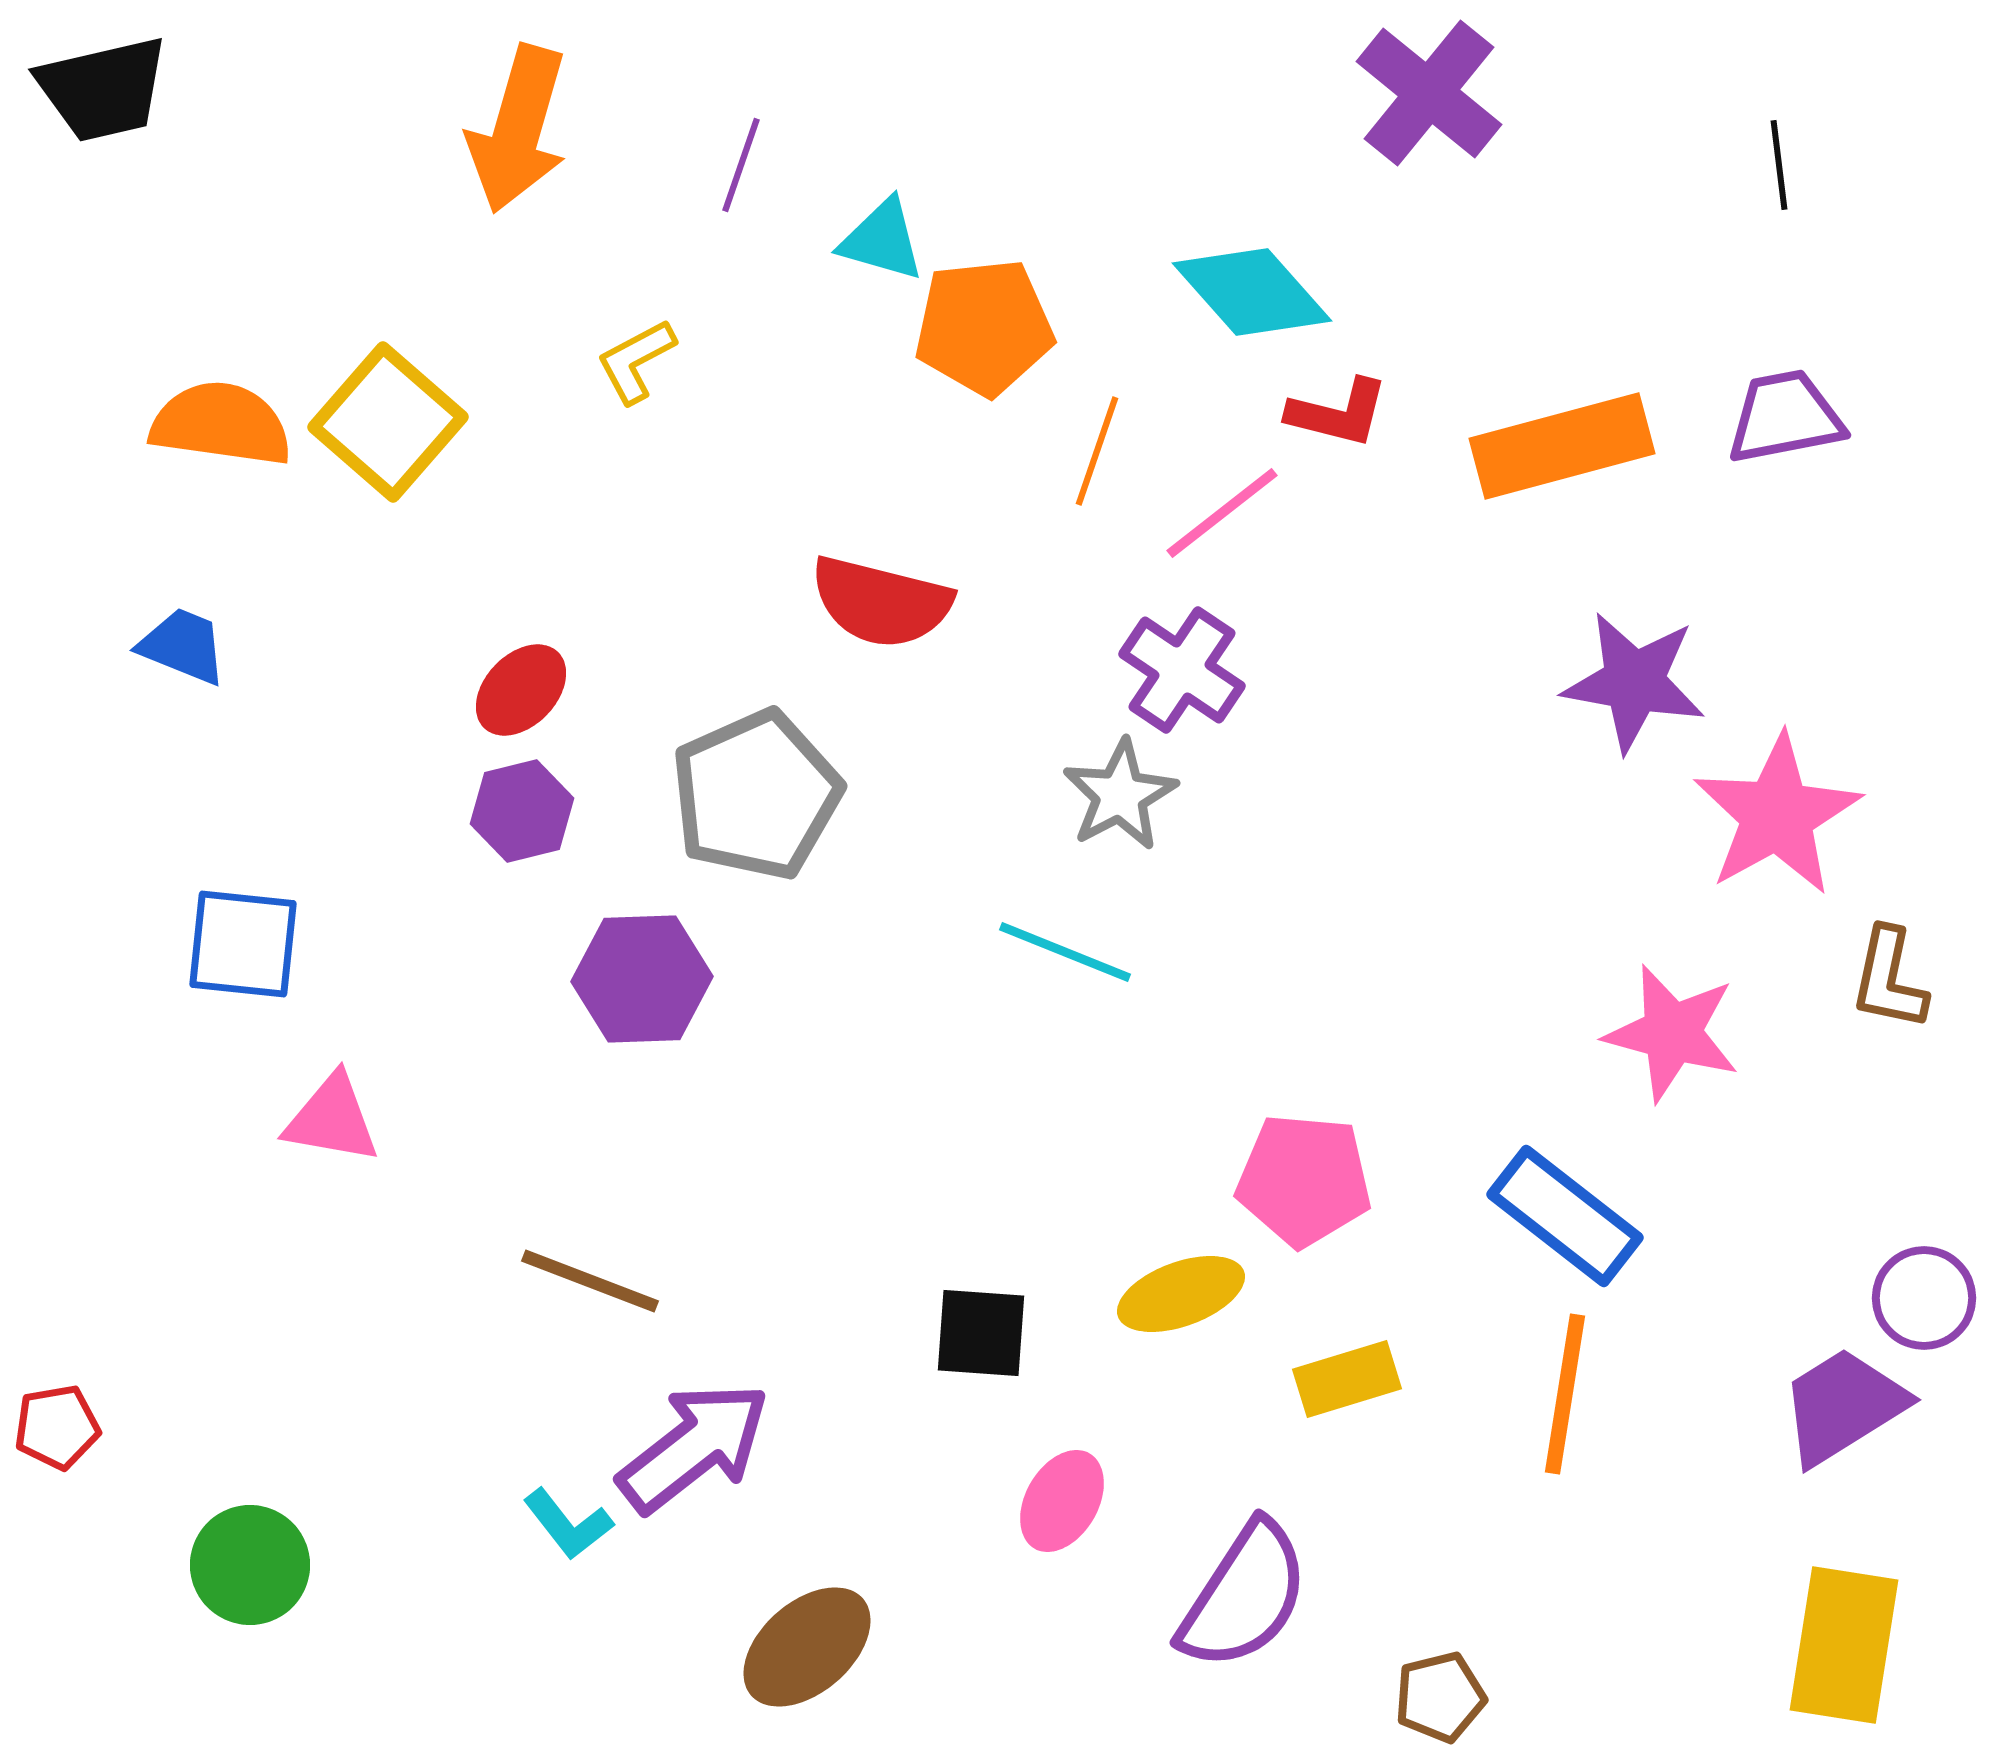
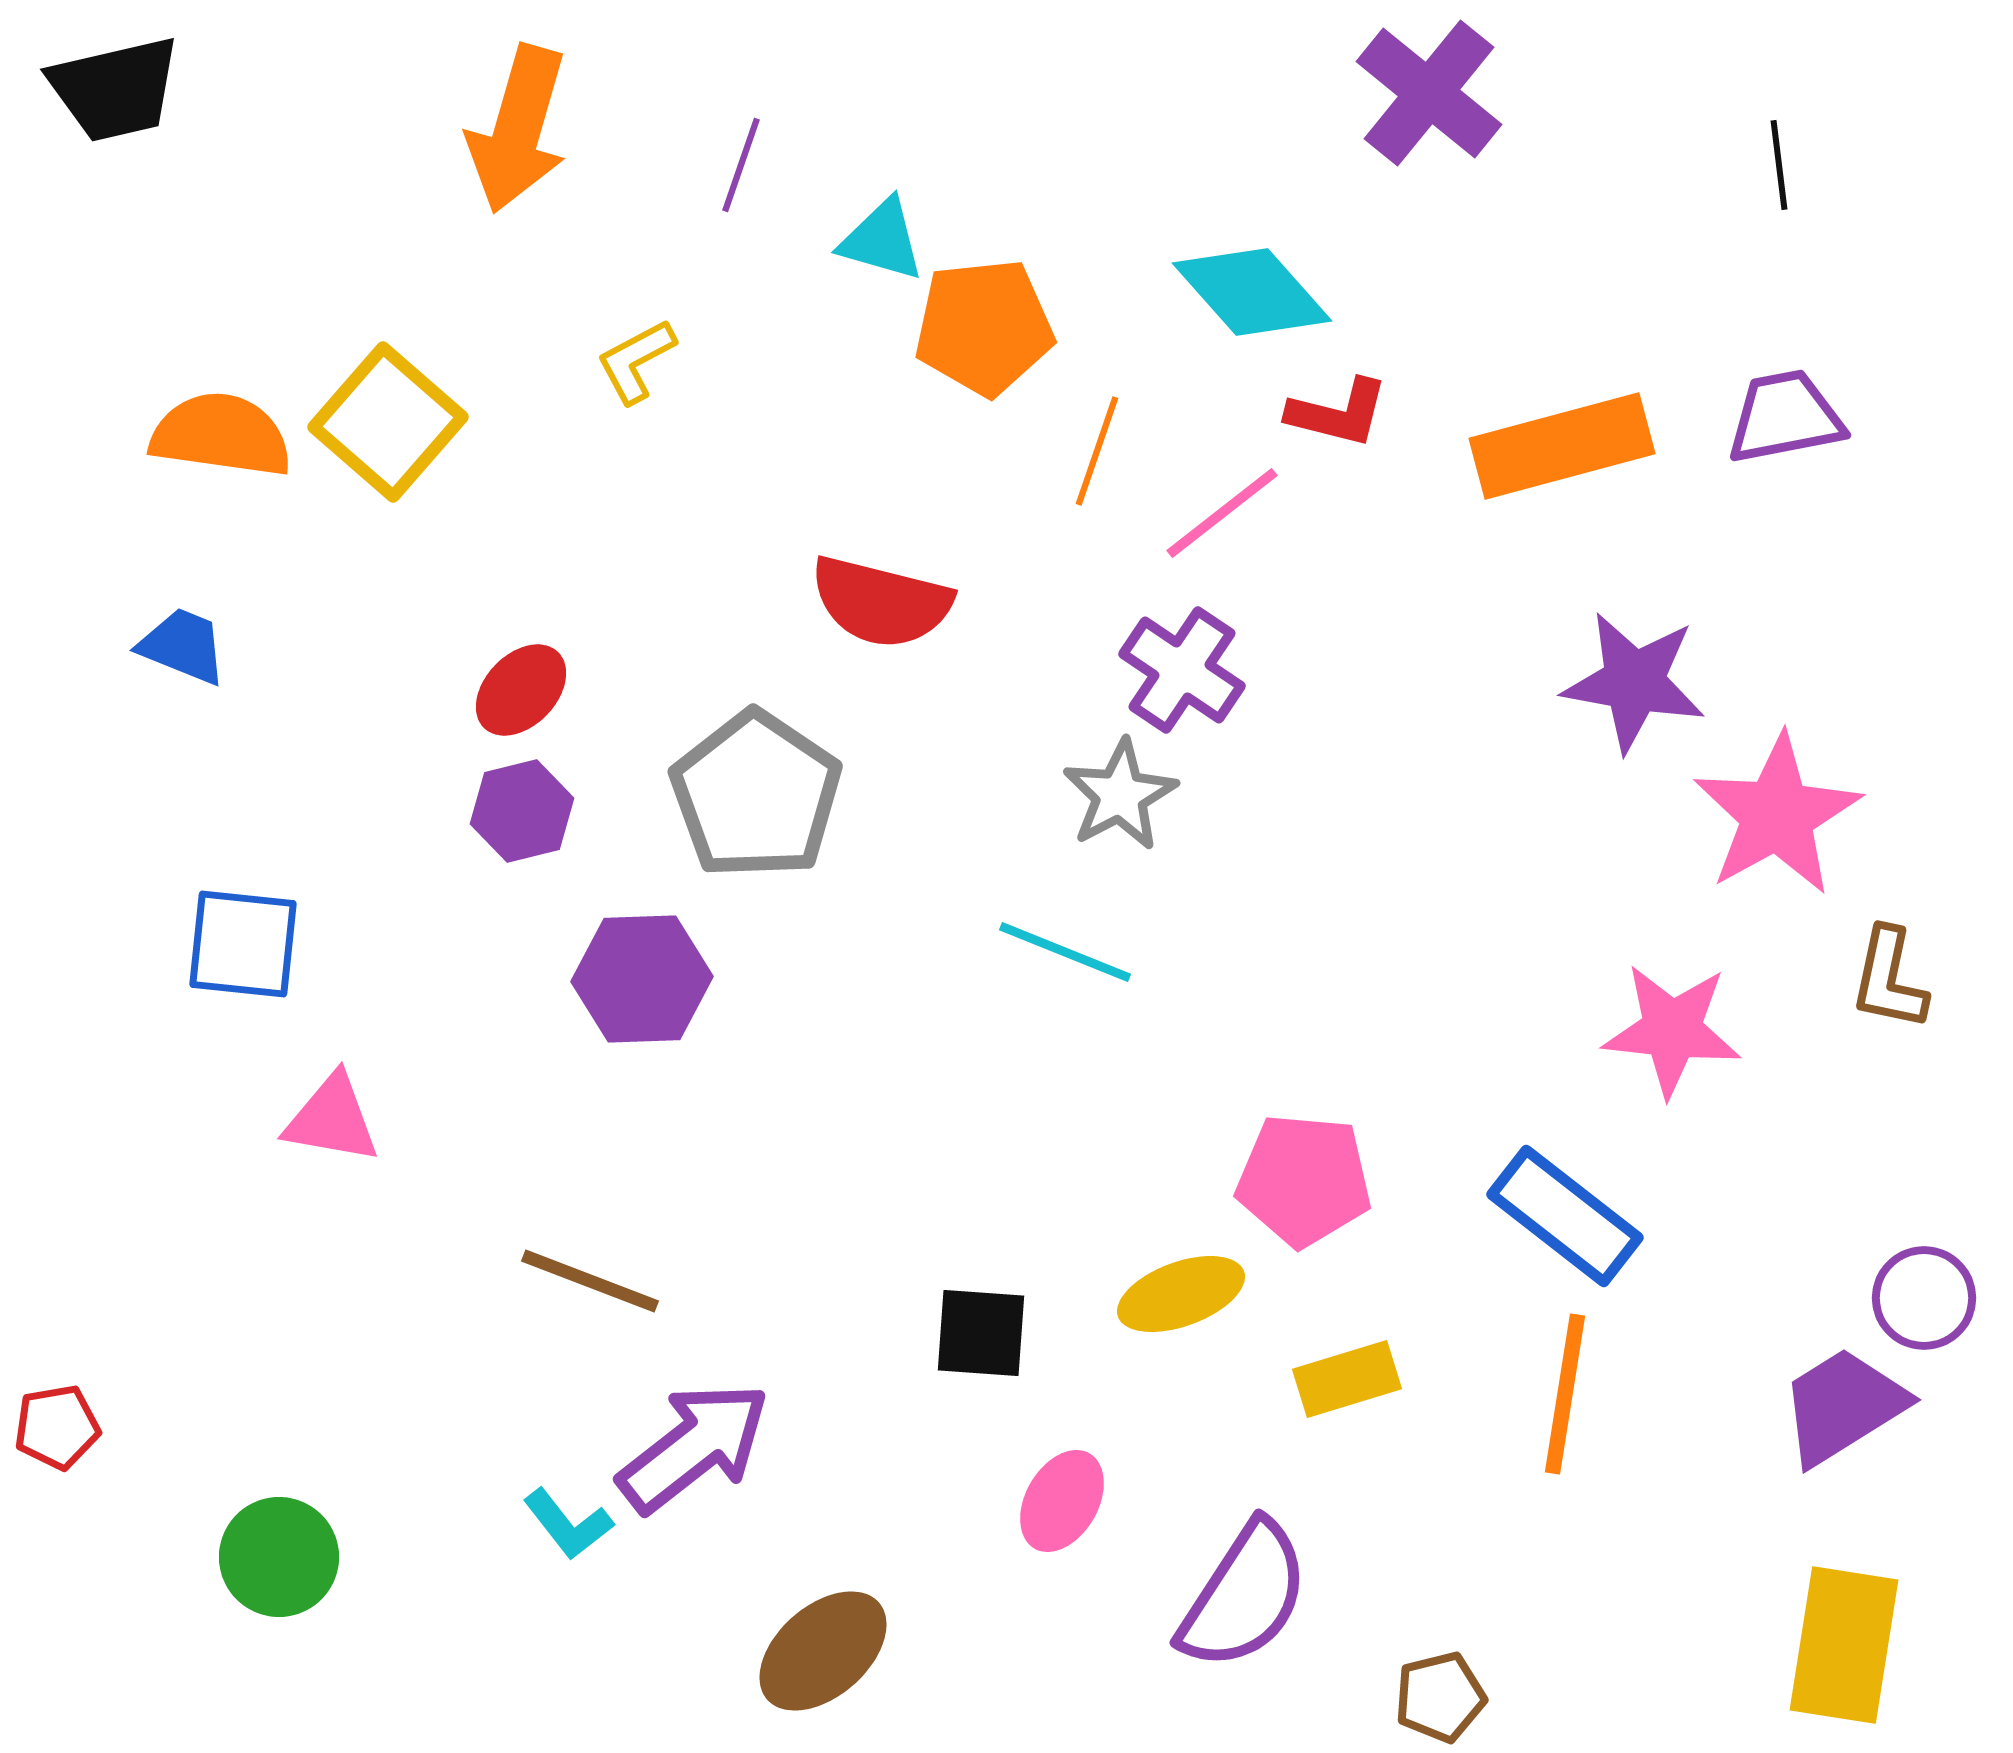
black trapezoid at (103, 89): moved 12 px right
orange semicircle at (221, 424): moved 11 px down
gray pentagon at (756, 795): rotated 14 degrees counterclockwise
pink star at (1672, 1033): moved 3 px up; rotated 9 degrees counterclockwise
green circle at (250, 1565): moved 29 px right, 8 px up
brown ellipse at (807, 1647): moved 16 px right, 4 px down
